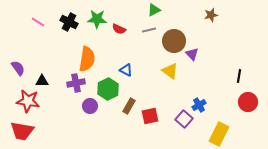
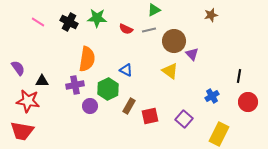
green star: moved 1 px up
red semicircle: moved 7 px right
purple cross: moved 1 px left, 2 px down
blue cross: moved 13 px right, 9 px up
